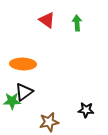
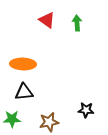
black triangle: rotated 30 degrees clockwise
green star: moved 18 px down
